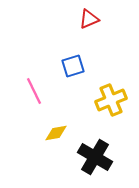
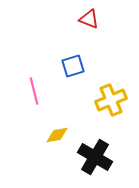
red triangle: rotated 45 degrees clockwise
pink line: rotated 12 degrees clockwise
yellow diamond: moved 1 px right, 2 px down
